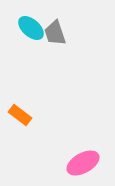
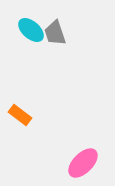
cyan ellipse: moved 2 px down
pink ellipse: rotated 16 degrees counterclockwise
